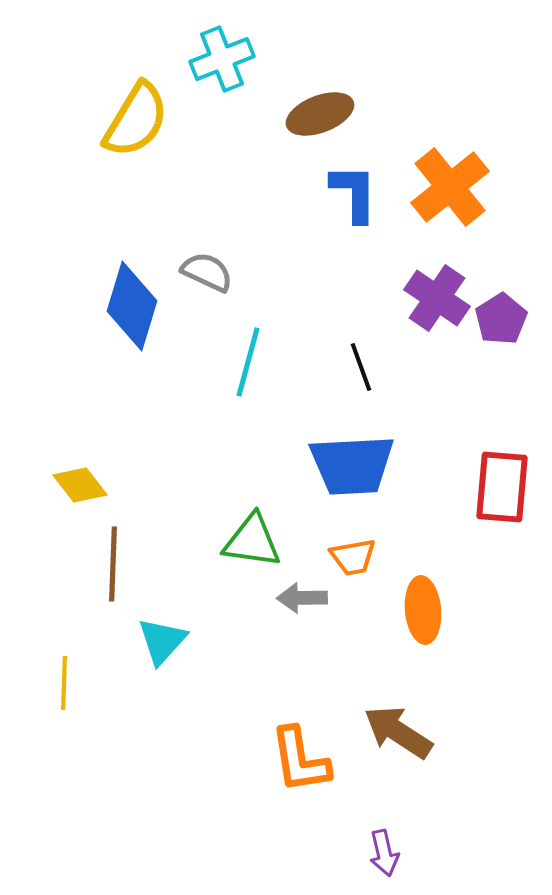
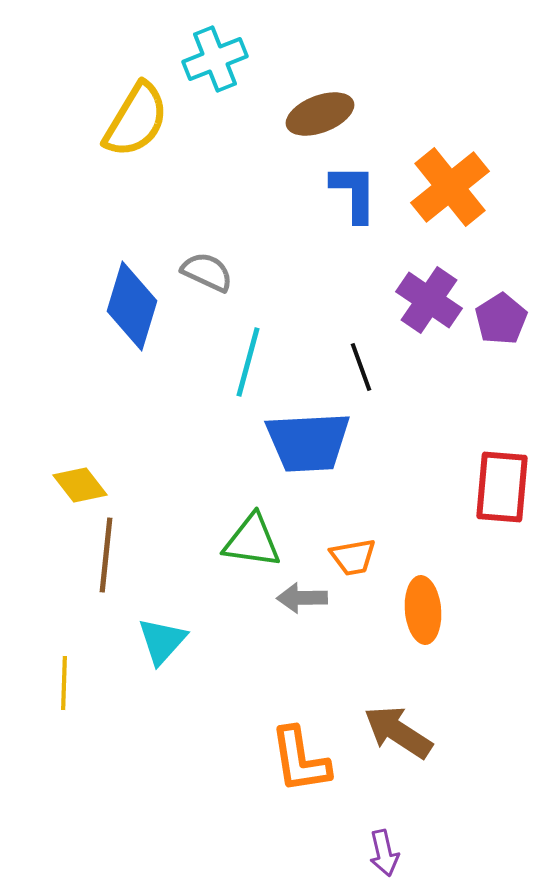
cyan cross: moved 7 px left
purple cross: moved 8 px left, 2 px down
blue trapezoid: moved 44 px left, 23 px up
brown line: moved 7 px left, 9 px up; rotated 4 degrees clockwise
